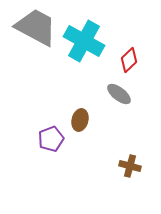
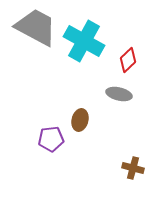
red diamond: moved 1 px left
gray ellipse: rotated 25 degrees counterclockwise
purple pentagon: rotated 15 degrees clockwise
brown cross: moved 3 px right, 2 px down
